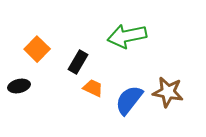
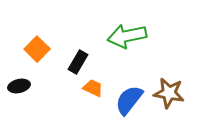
brown star: moved 1 px right, 1 px down
